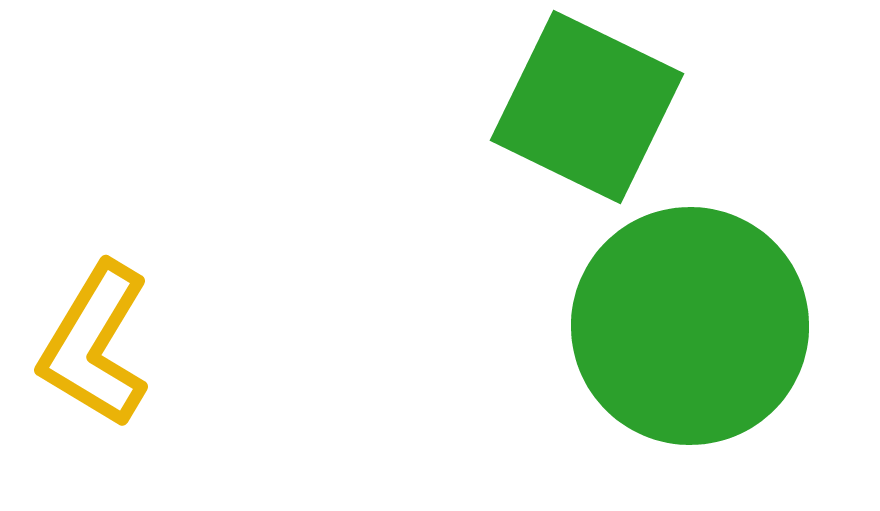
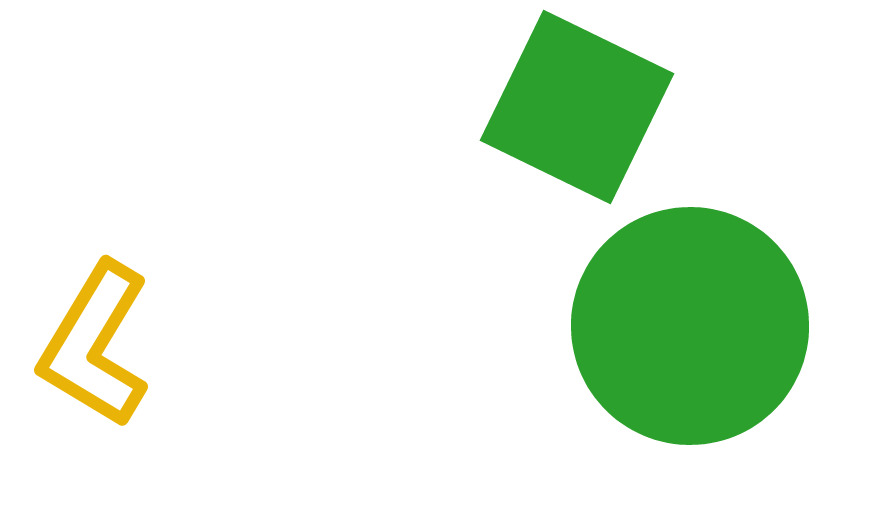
green square: moved 10 px left
